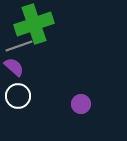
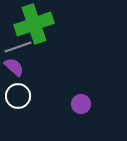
gray line: moved 1 px left, 1 px down
